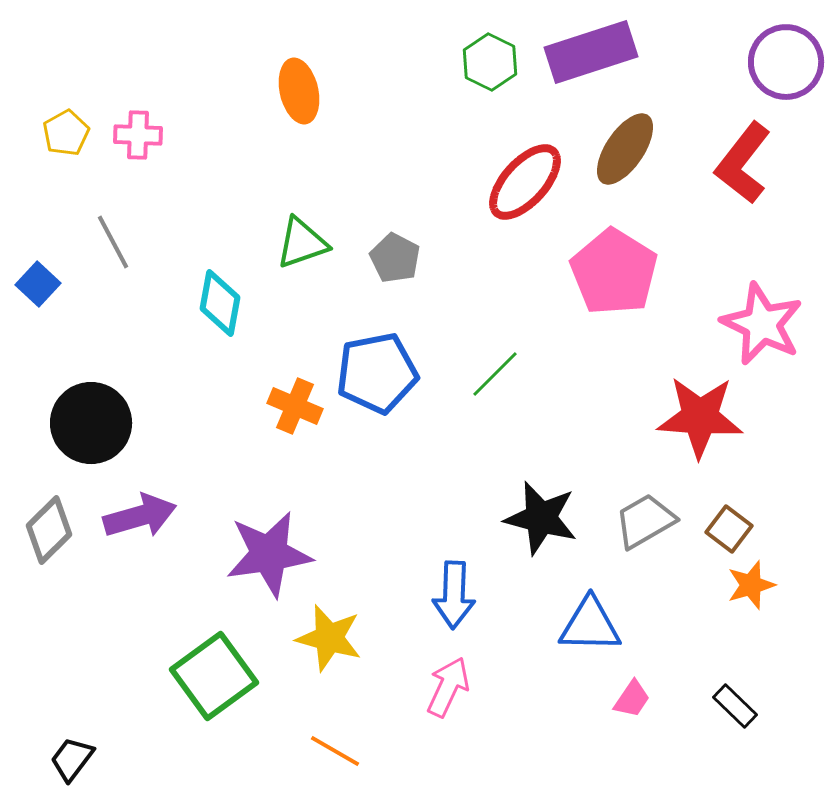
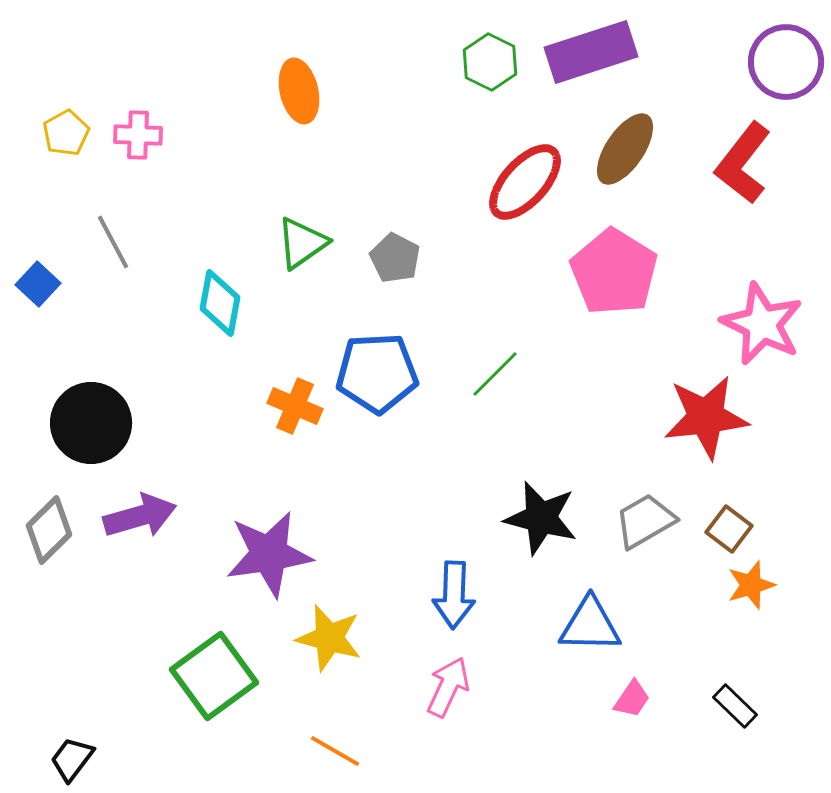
green triangle: rotated 16 degrees counterclockwise
blue pentagon: rotated 8 degrees clockwise
red star: moved 6 px right; rotated 10 degrees counterclockwise
